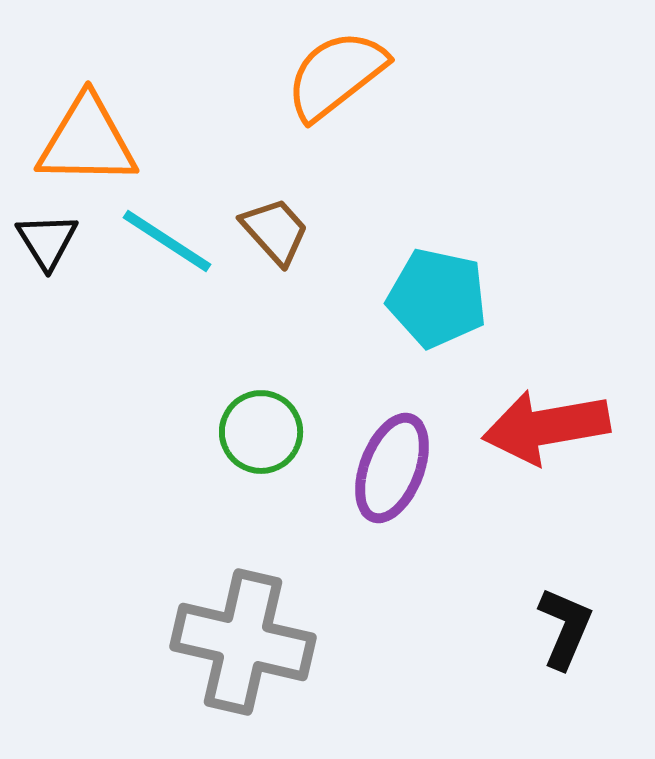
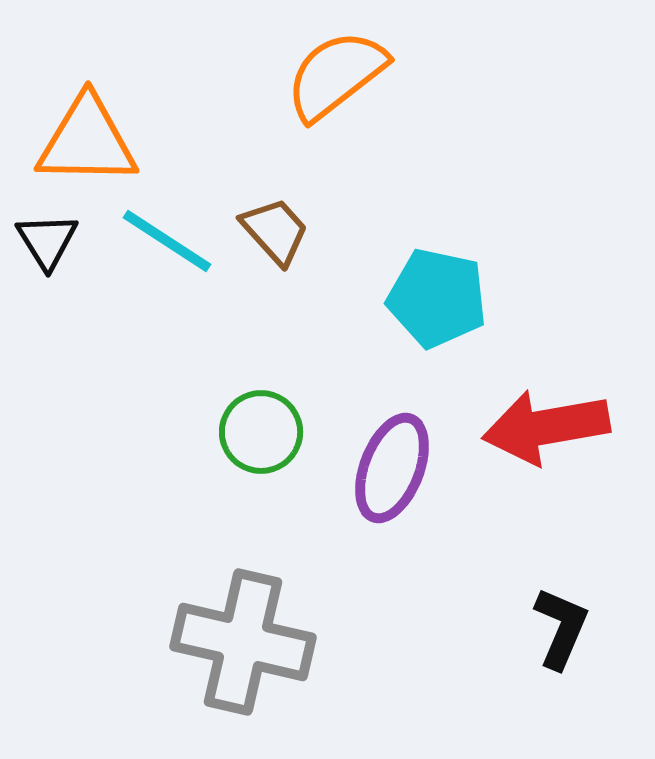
black L-shape: moved 4 px left
